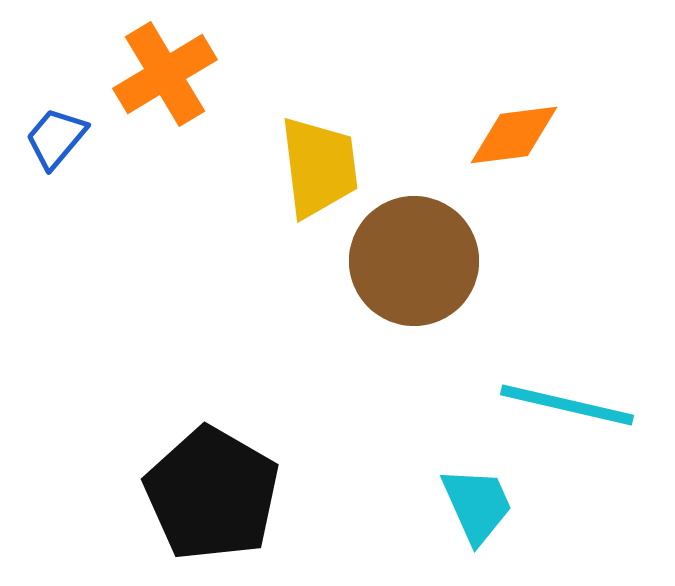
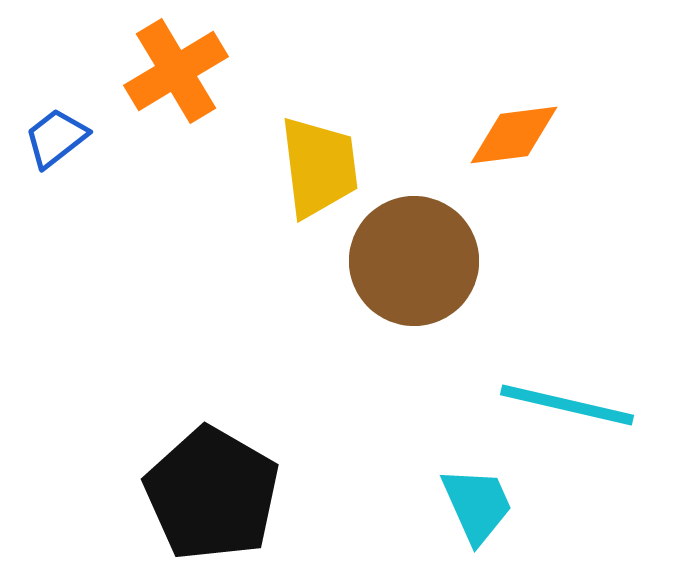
orange cross: moved 11 px right, 3 px up
blue trapezoid: rotated 12 degrees clockwise
